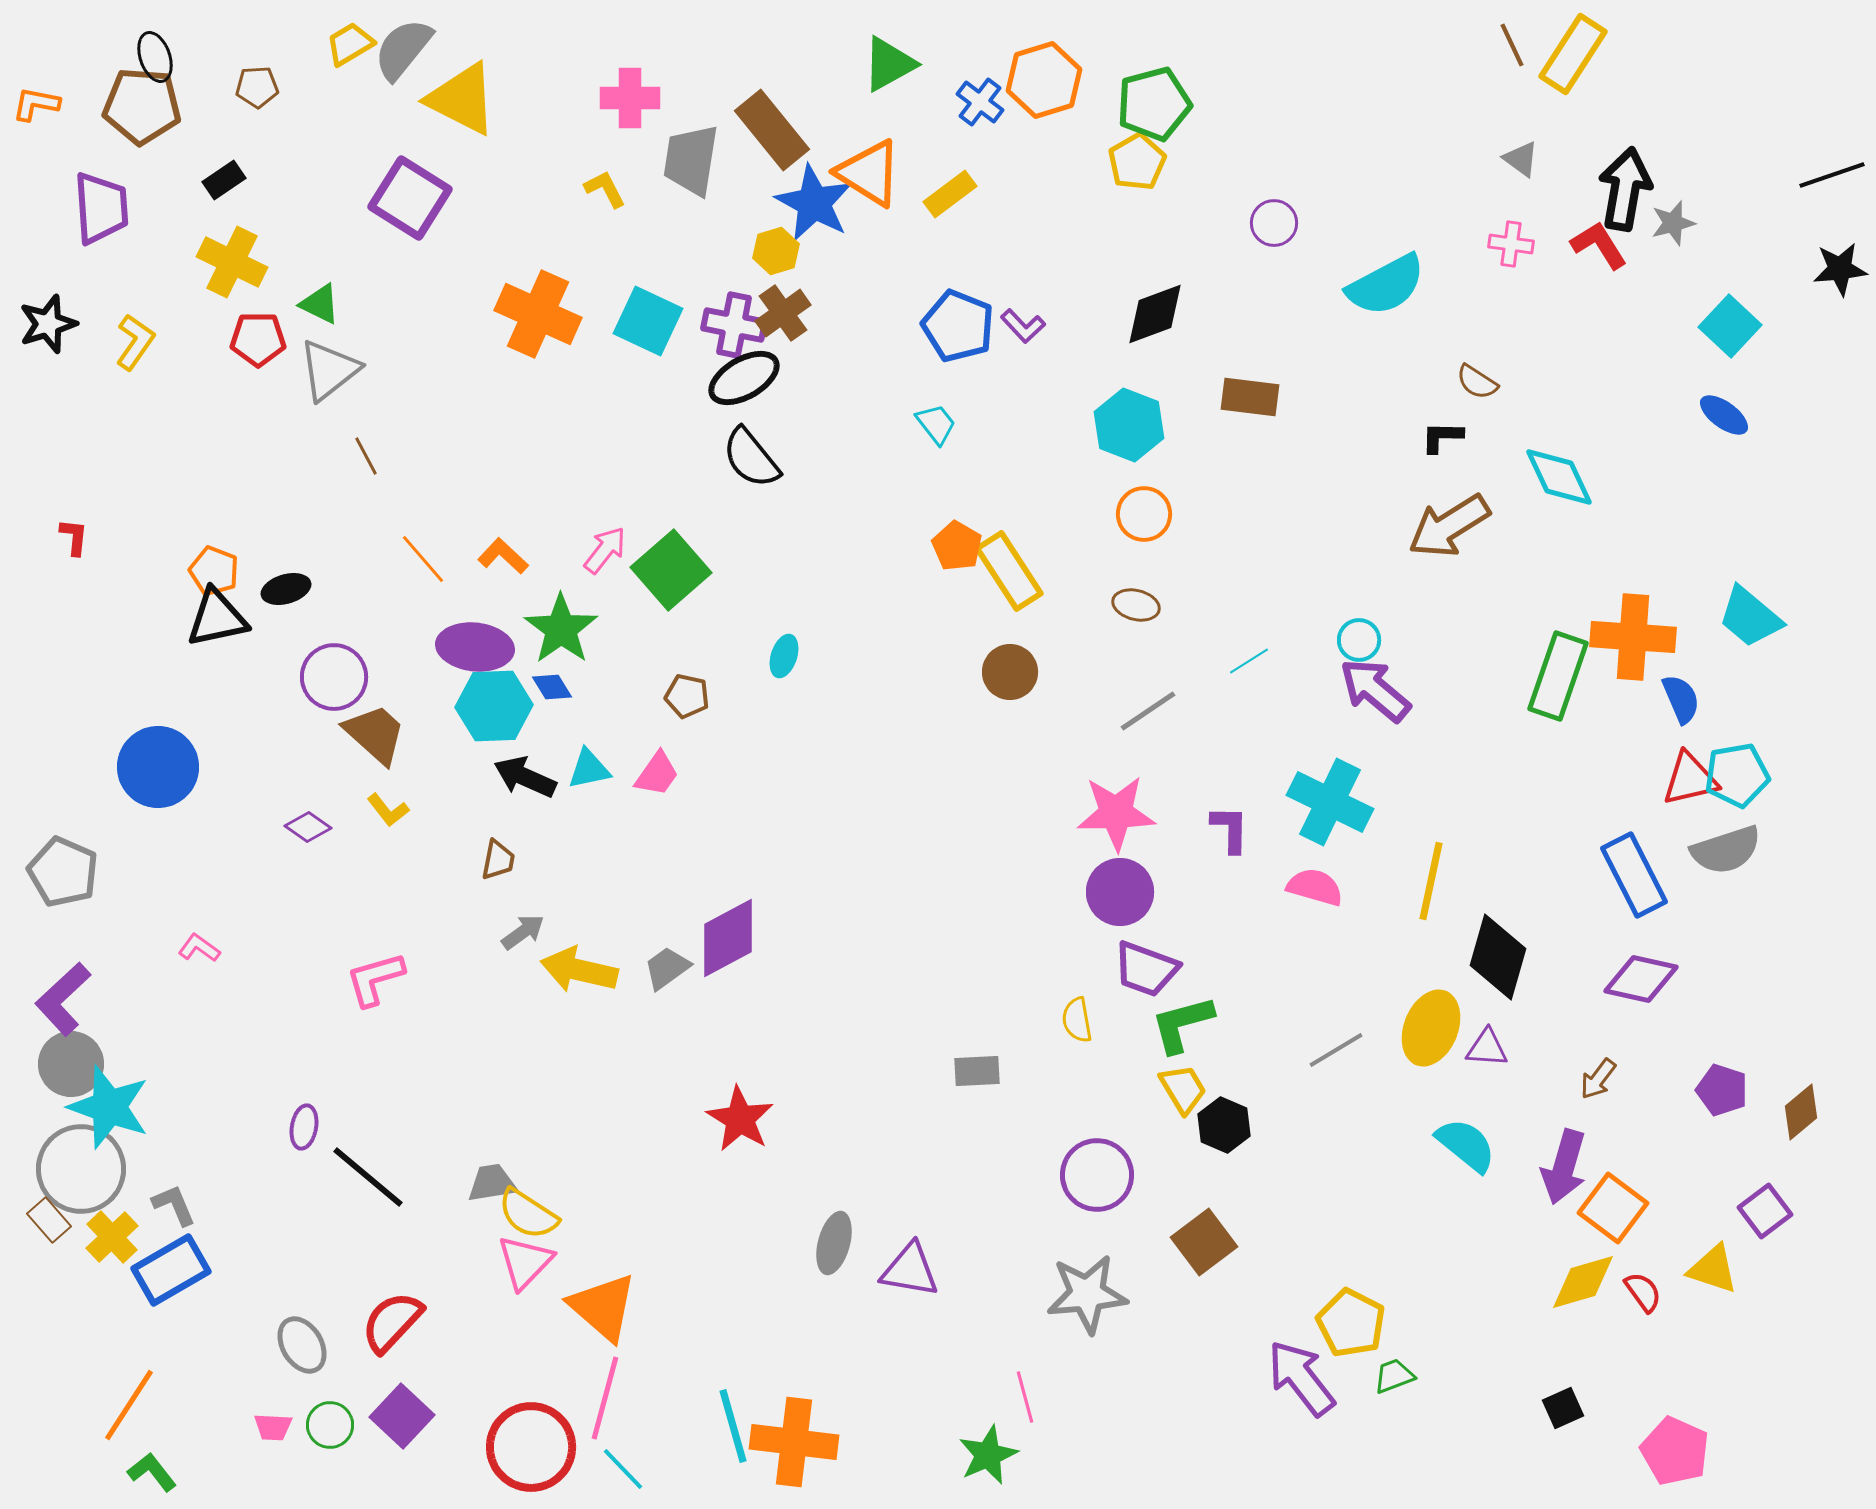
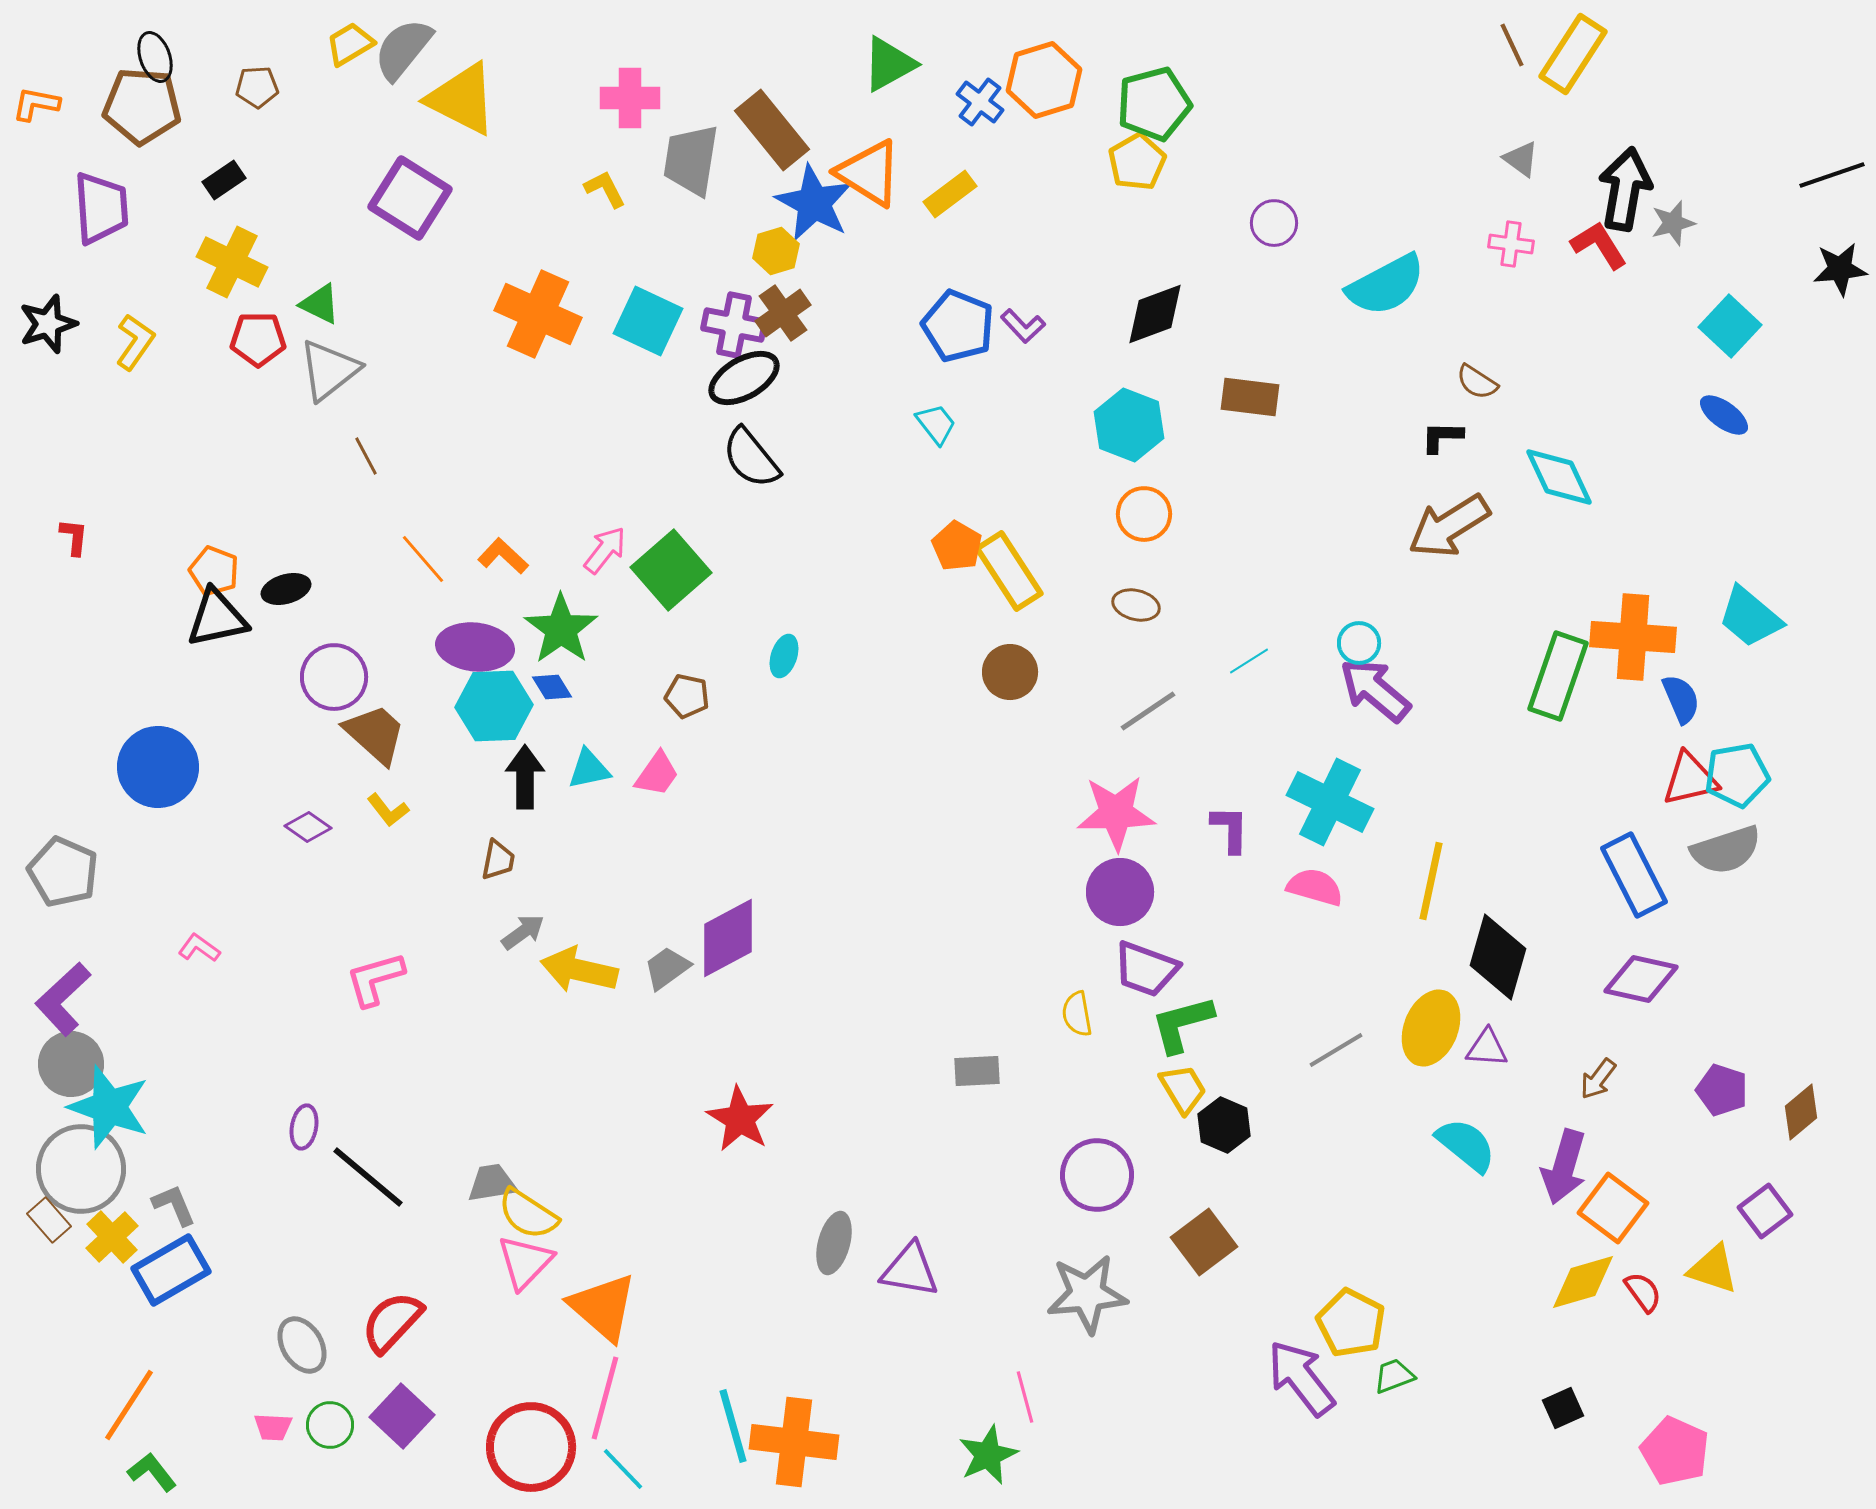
cyan circle at (1359, 640): moved 3 px down
black arrow at (525, 777): rotated 66 degrees clockwise
yellow semicircle at (1077, 1020): moved 6 px up
